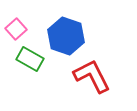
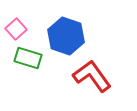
green rectangle: moved 2 px left, 1 px up; rotated 12 degrees counterclockwise
red L-shape: rotated 9 degrees counterclockwise
